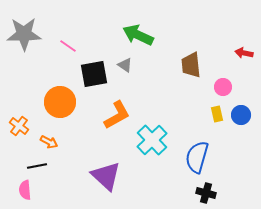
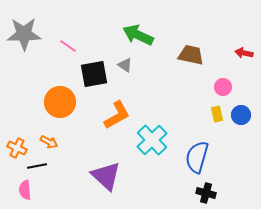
brown trapezoid: moved 10 px up; rotated 108 degrees clockwise
orange cross: moved 2 px left, 22 px down; rotated 12 degrees counterclockwise
